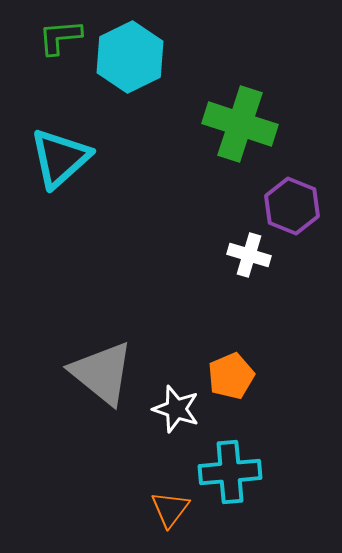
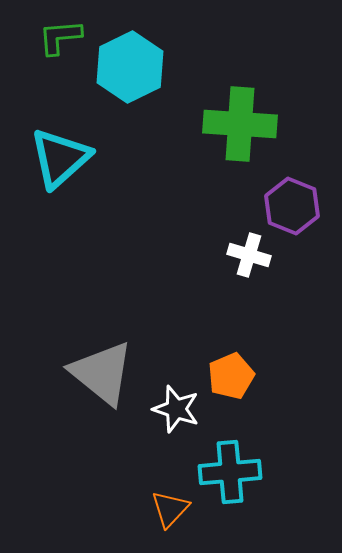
cyan hexagon: moved 10 px down
green cross: rotated 14 degrees counterclockwise
orange triangle: rotated 6 degrees clockwise
